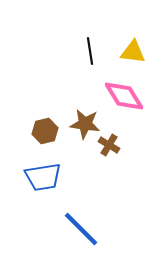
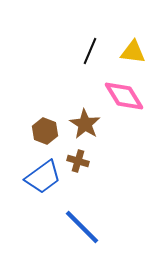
black line: rotated 32 degrees clockwise
brown star: rotated 24 degrees clockwise
brown hexagon: rotated 25 degrees counterclockwise
brown cross: moved 31 px left, 16 px down; rotated 15 degrees counterclockwise
blue trapezoid: rotated 27 degrees counterclockwise
blue line: moved 1 px right, 2 px up
